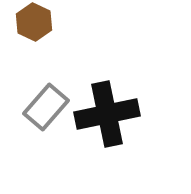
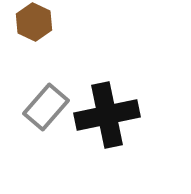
black cross: moved 1 px down
